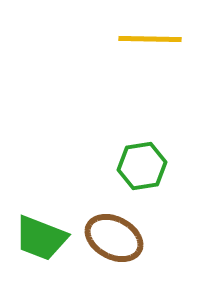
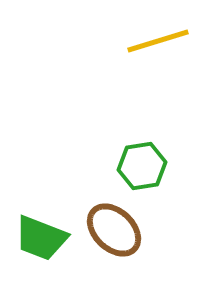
yellow line: moved 8 px right, 2 px down; rotated 18 degrees counterclockwise
brown ellipse: moved 8 px up; rotated 16 degrees clockwise
